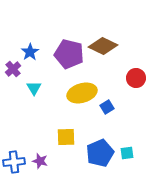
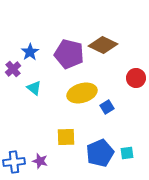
brown diamond: moved 1 px up
cyan triangle: rotated 21 degrees counterclockwise
